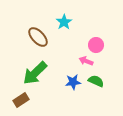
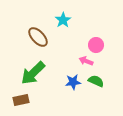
cyan star: moved 1 px left, 2 px up
green arrow: moved 2 px left
brown rectangle: rotated 21 degrees clockwise
